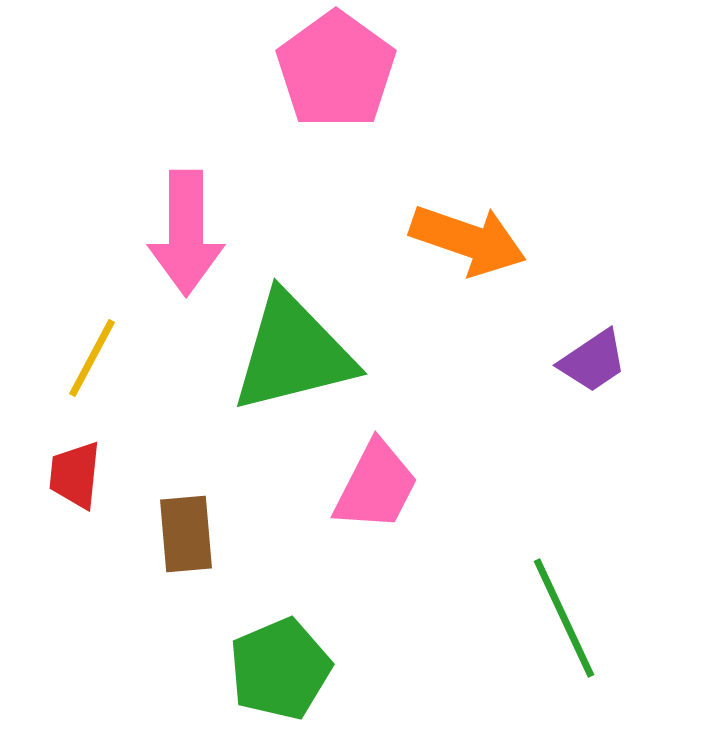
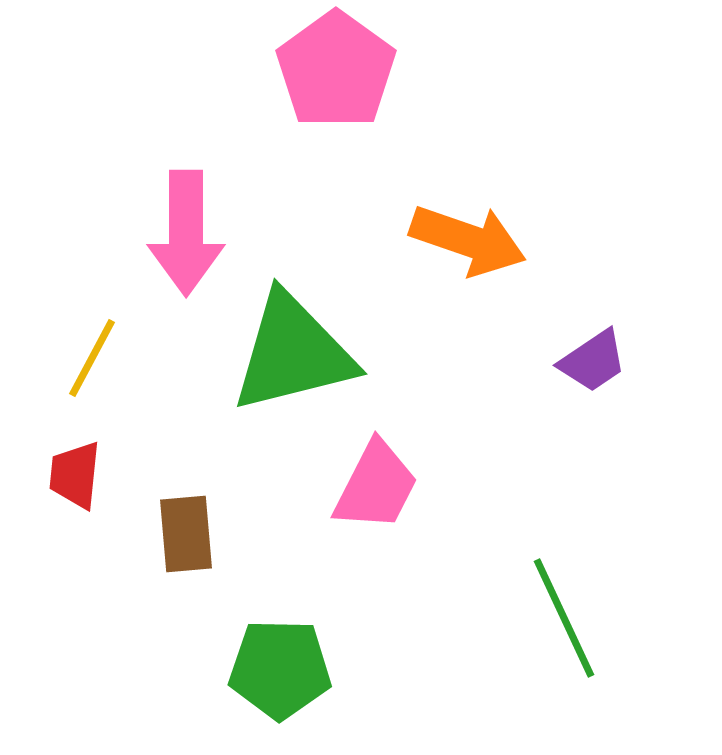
green pentagon: rotated 24 degrees clockwise
